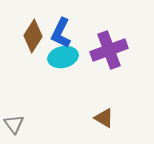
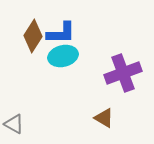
blue L-shape: rotated 116 degrees counterclockwise
purple cross: moved 14 px right, 23 px down
cyan ellipse: moved 1 px up
gray triangle: rotated 25 degrees counterclockwise
